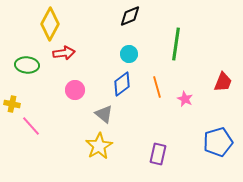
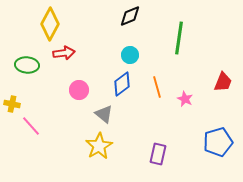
green line: moved 3 px right, 6 px up
cyan circle: moved 1 px right, 1 px down
pink circle: moved 4 px right
